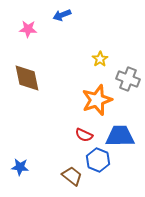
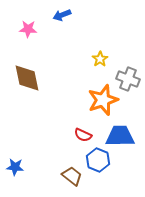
orange star: moved 6 px right
red semicircle: moved 1 px left
blue star: moved 5 px left
